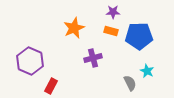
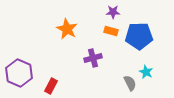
orange star: moved 7 px left, 1 px down; rotated 20 degrees counterclockwise
purple hexagon: moved 11 px left, 12 px down
cyan star: moved 1 px left, 1 px down
